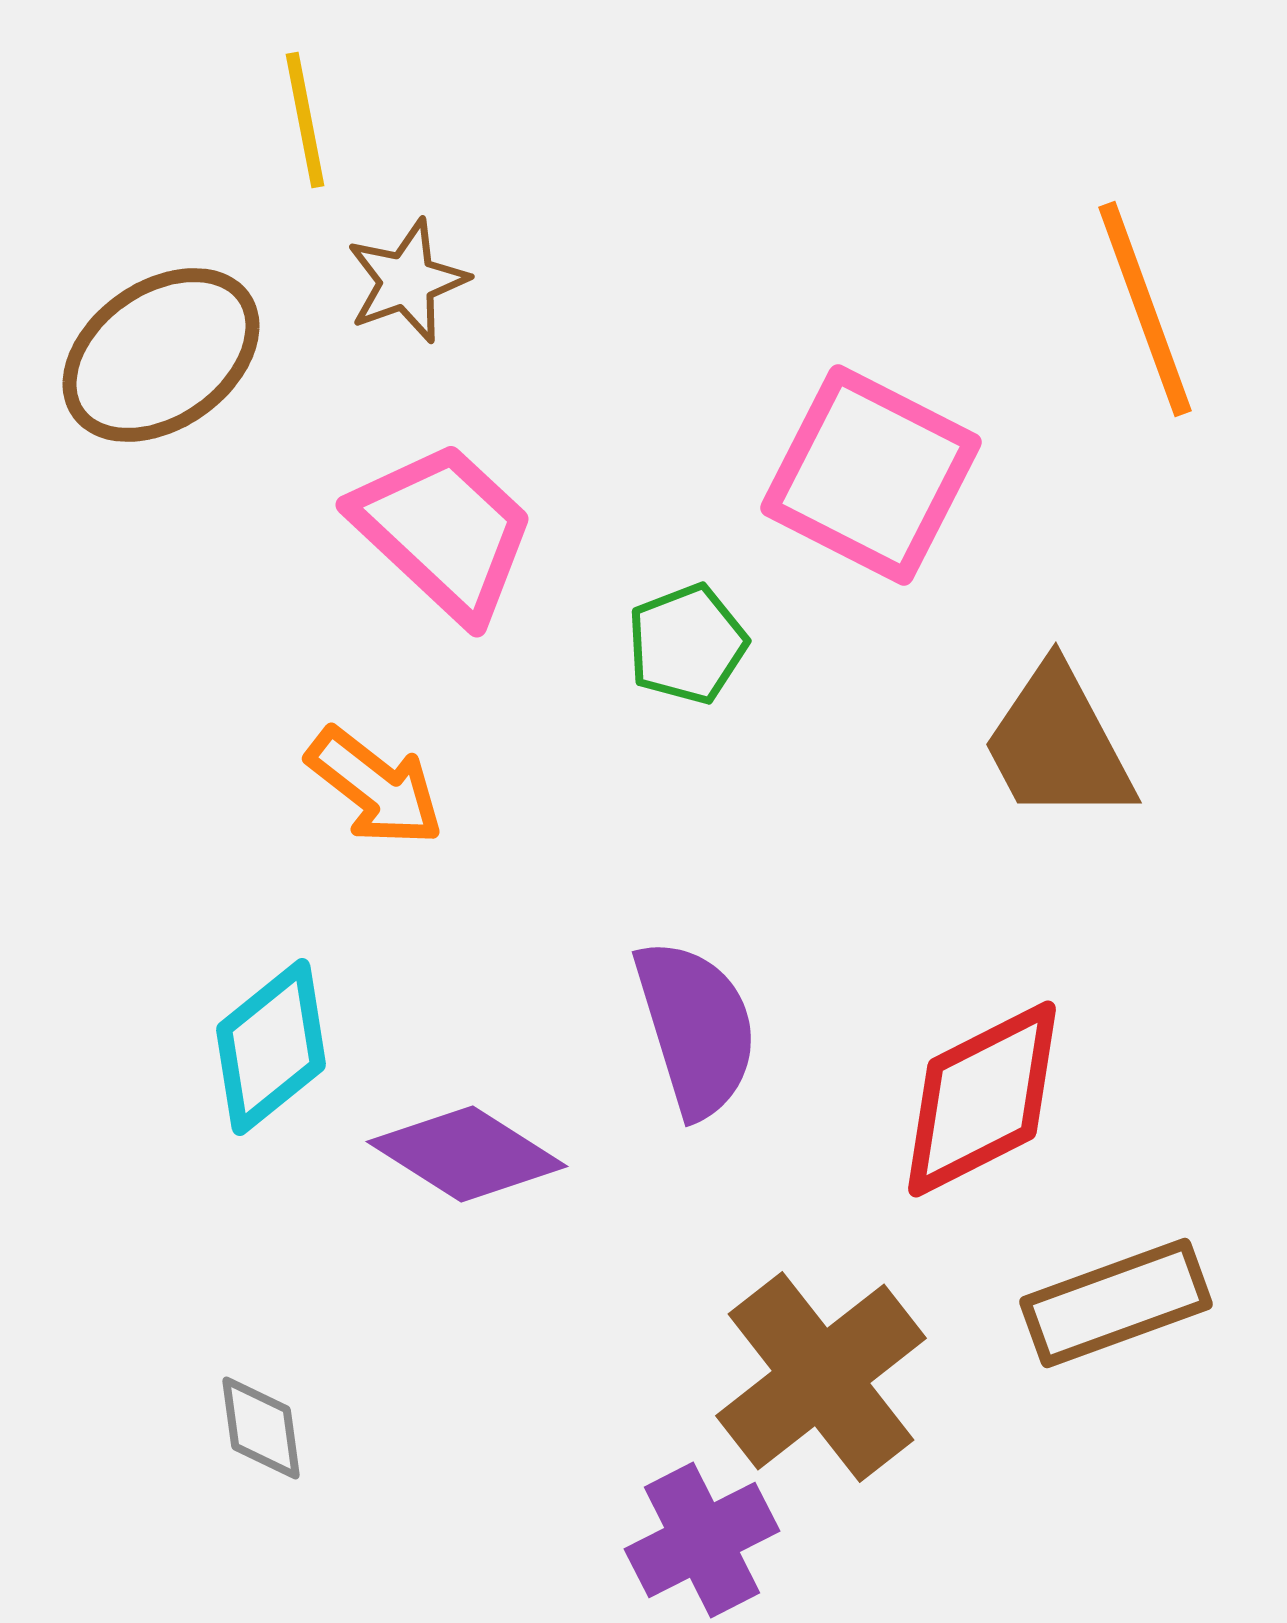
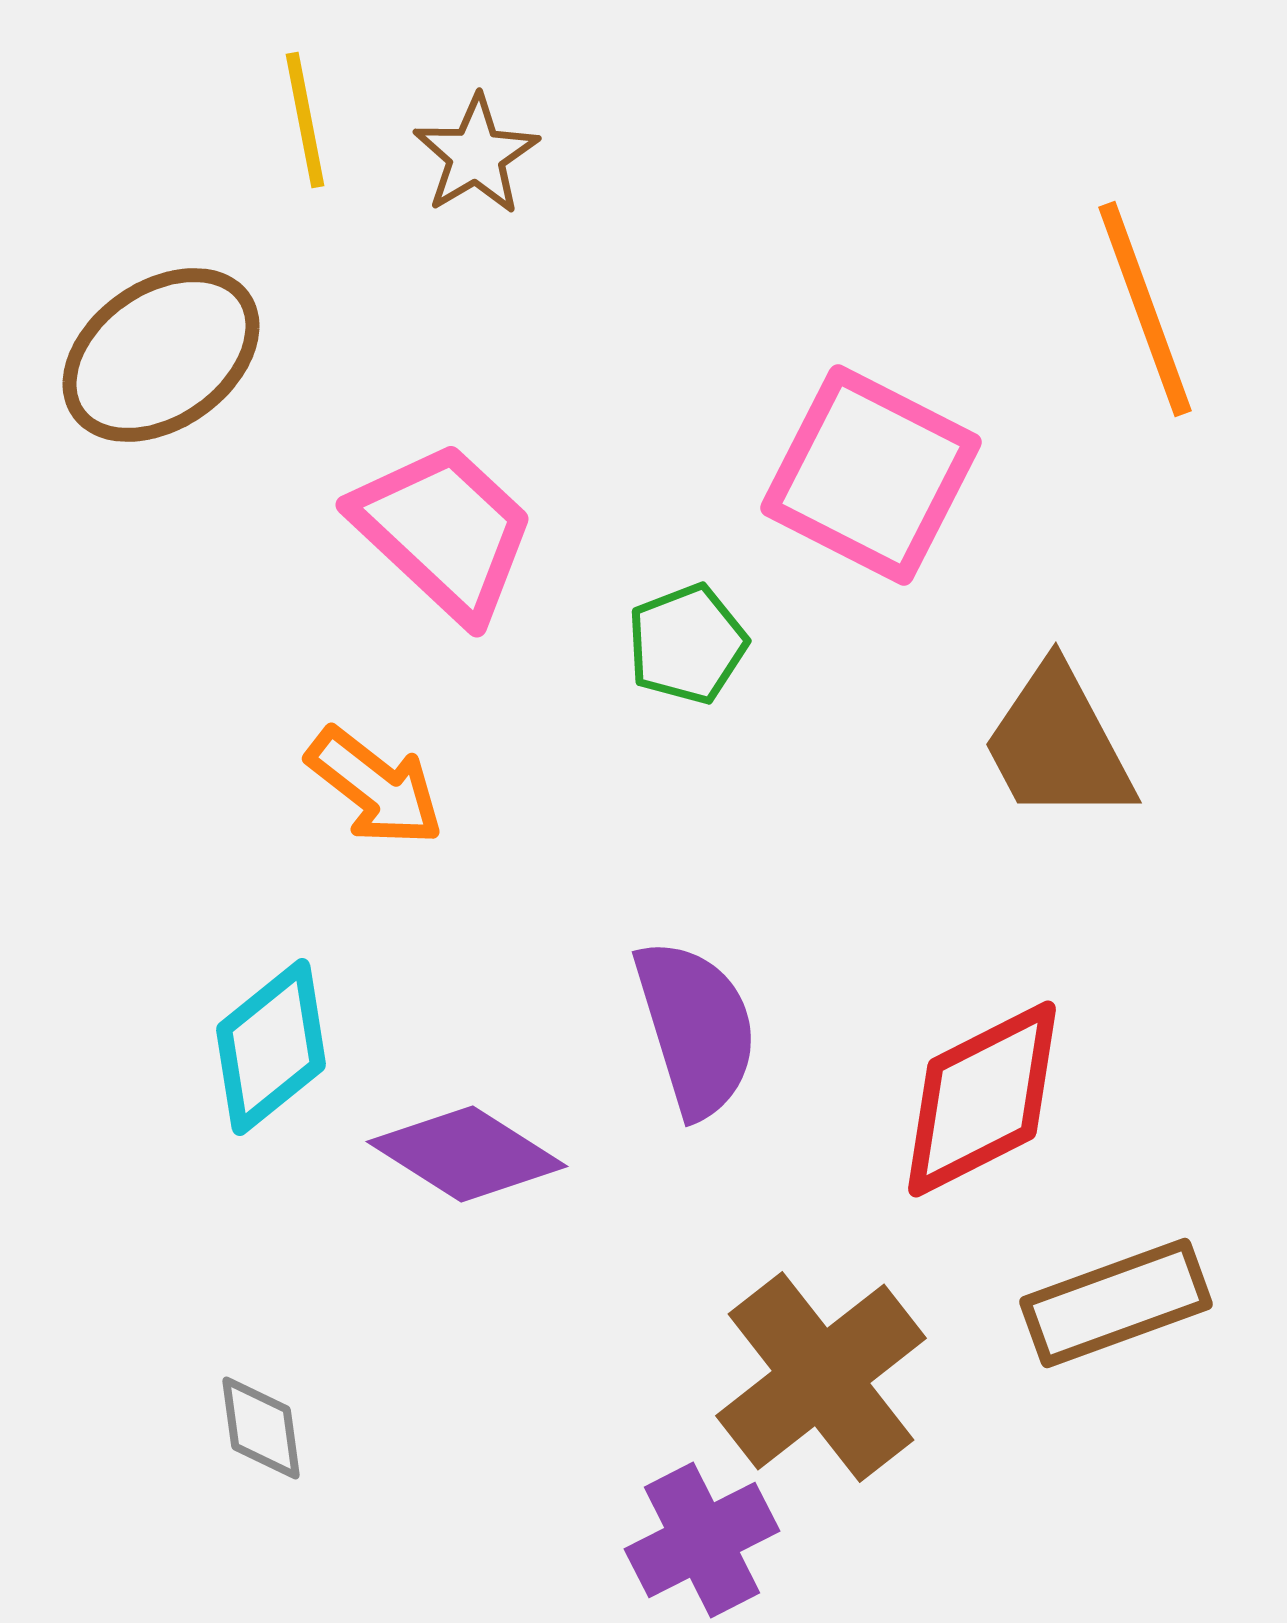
brown star: moved 69 px right, 126 px up; rotated 11 degrees counterclockwise
